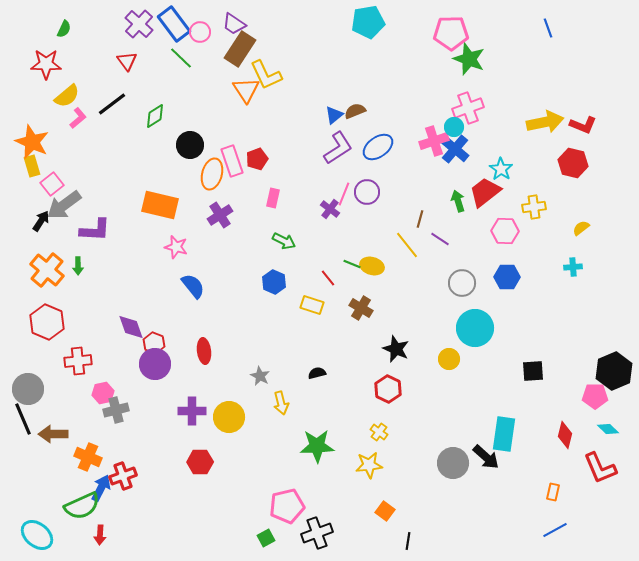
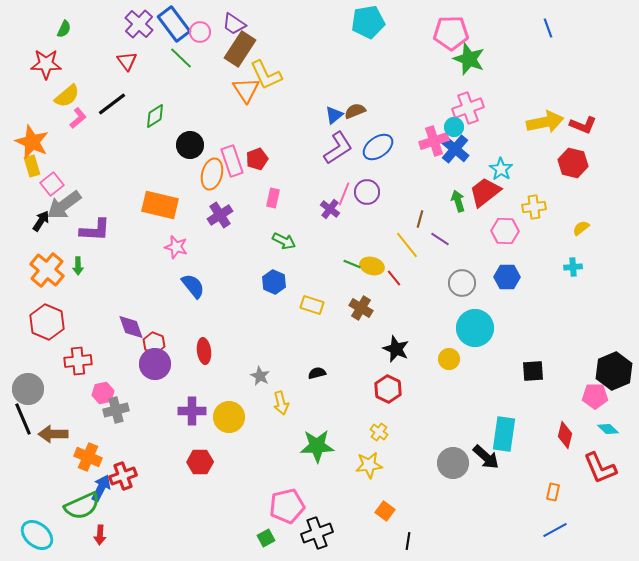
red line at (328, 278): moved 66 px right
